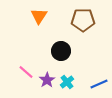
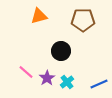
orange triangle: rotated 42 degrees clockwise
purple star: moved 2 px up
